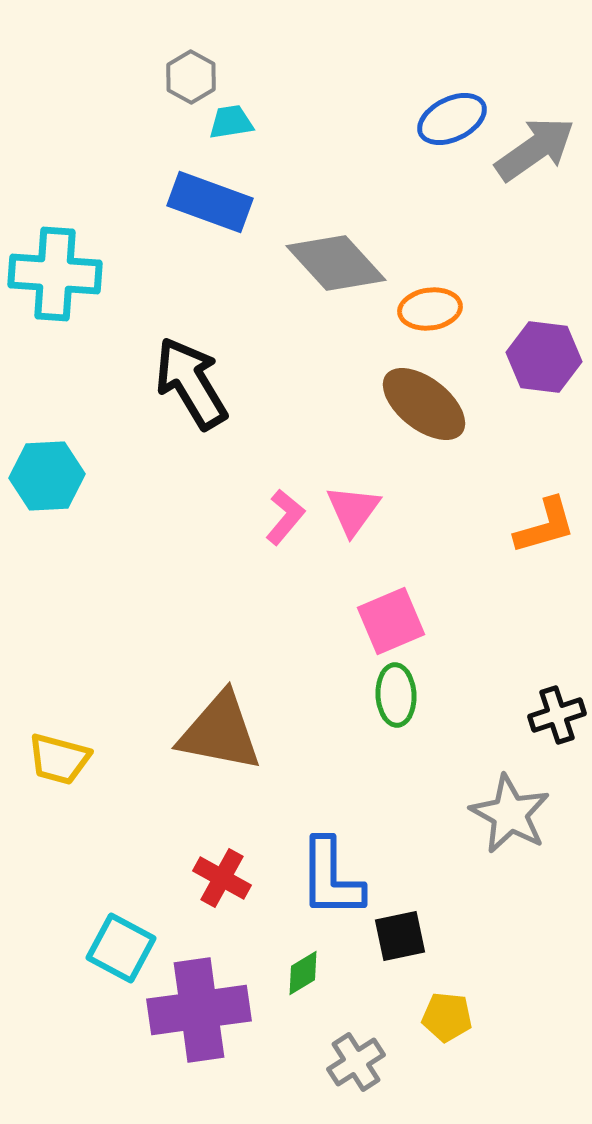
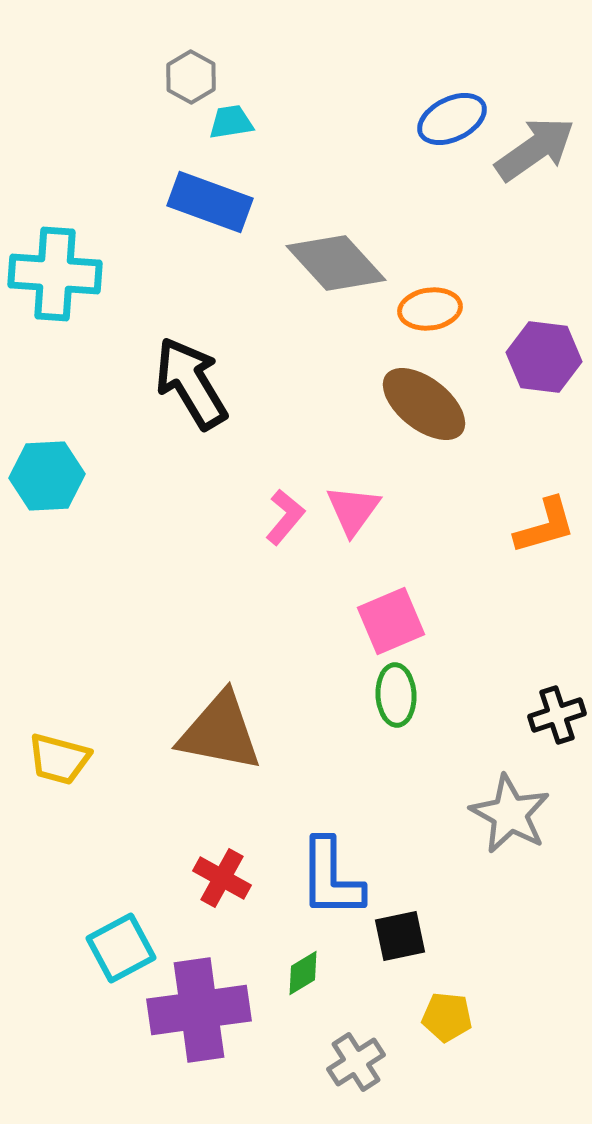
cyan square: rotated 34 degrees clockwise
